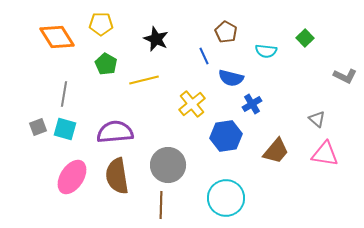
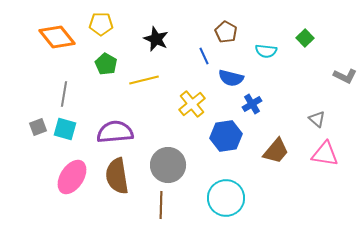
orange diamond: rotated 6 degrees counterclockwise
